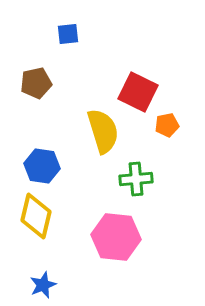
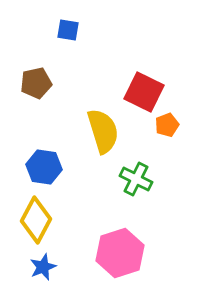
blue square: moved 4 px up; rotated 15 degrees clockwise
red square: moved 6 px right
orange pentagon: rotated 10 degrees counterclockwise
blue hexagon: moved 2 px right, 1 px down
green cross: rotated 32 degrees clockwise
yellow diamond: moved 4 px down; rotated 15 degrees clockwise
pink hexagon: moved 4 px right, 16 px down; rotated 24 degrees counterclockwise
blue star: moved 18 px up
